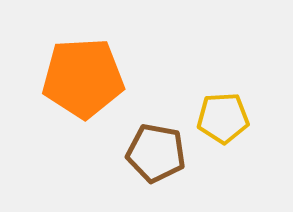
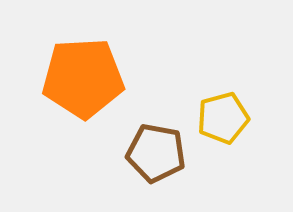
yellow pentagon: rotated 12 degrees counterclockwise
